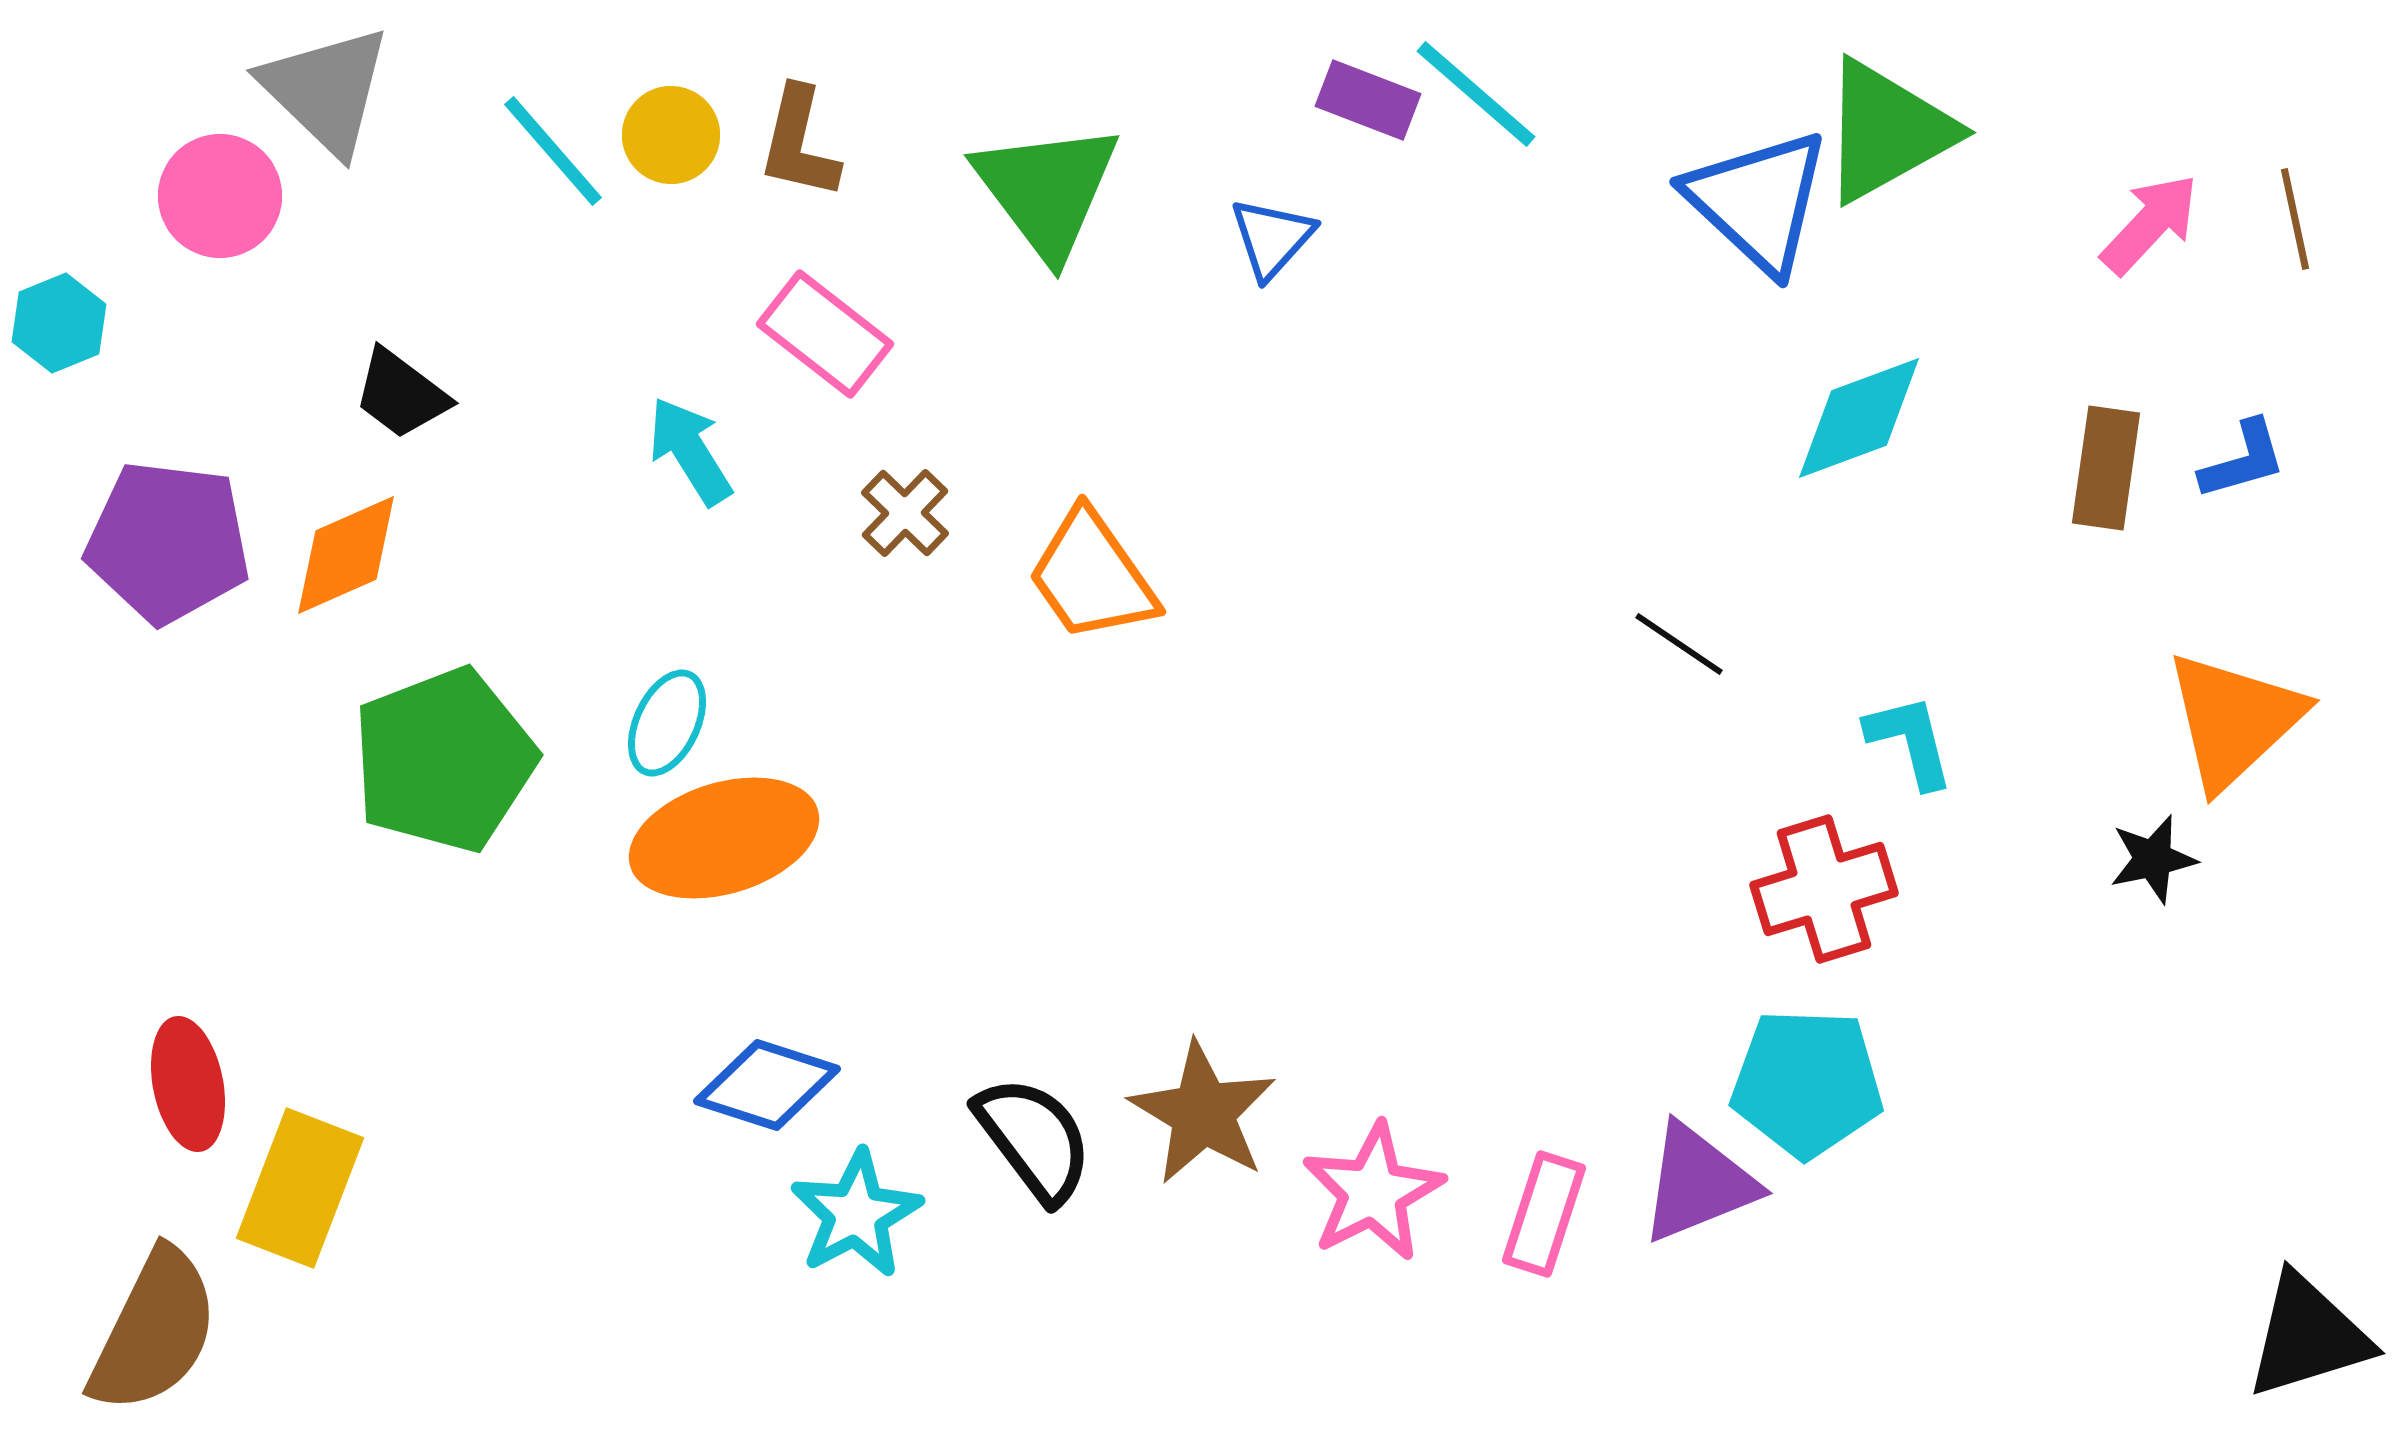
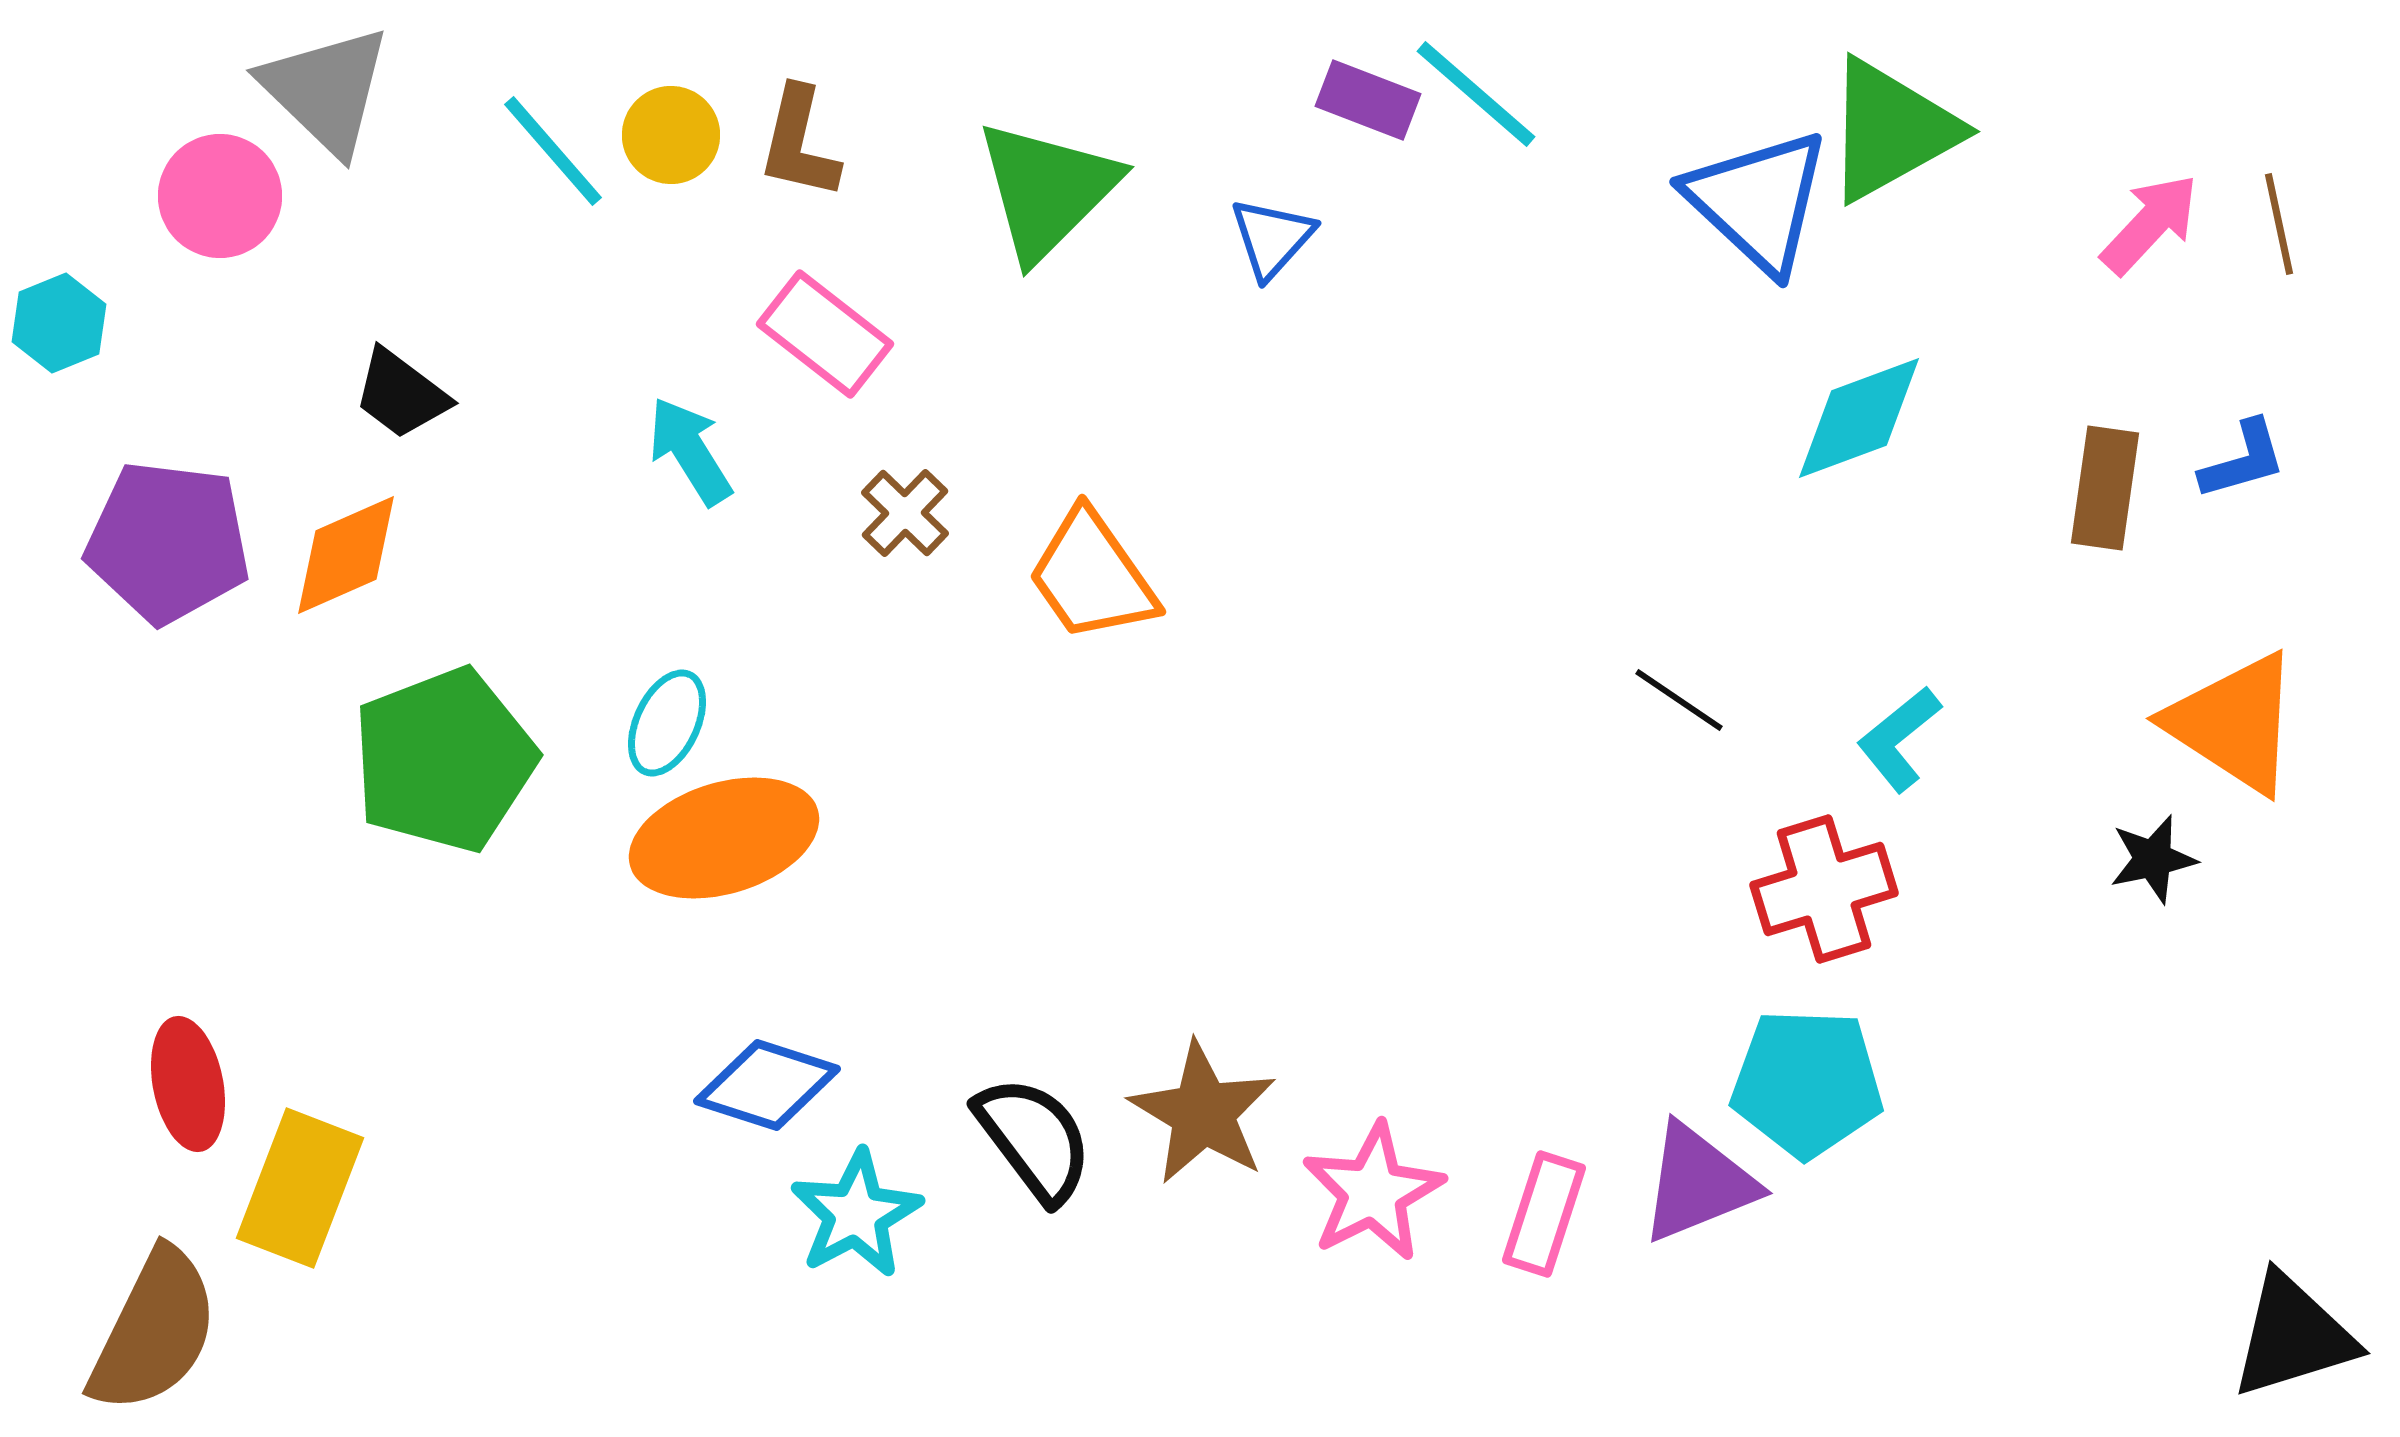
green triangle at (1887, 131): moved 4 px right, 1 px up
green triangle at (1047, 190): rotated 22 degrees clockwise
brown line at (2295, 219): moved 16 px left, 5 px down
brown rectangle at (2106, 468): moved 1 px left, 20 px down
black line at (1679, 644): moved 56 px down
orange triangle at (2234, 720): moved 3 px down; rotated 44 degrees counterclockwise
cyan L-shape at (1910, 741): moved 11 px left, 2 px up; rotated 115 degrees counterclockwise
black triangle at (2308, 1336): moved 15 px left
